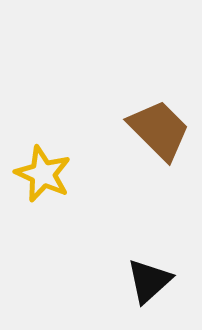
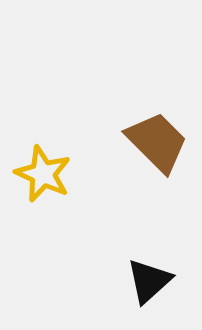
brown trapezoid: moved 2 px left, 12 px down
